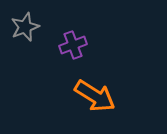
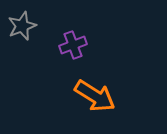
gray star: moved 3 px left, 1 px up
